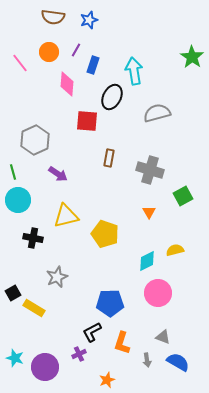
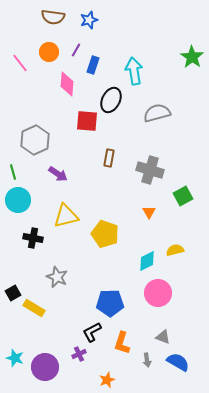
black ellipse: moved 1 px left, 3 px down
gray star: rotated 25 degrees counterclockwise
